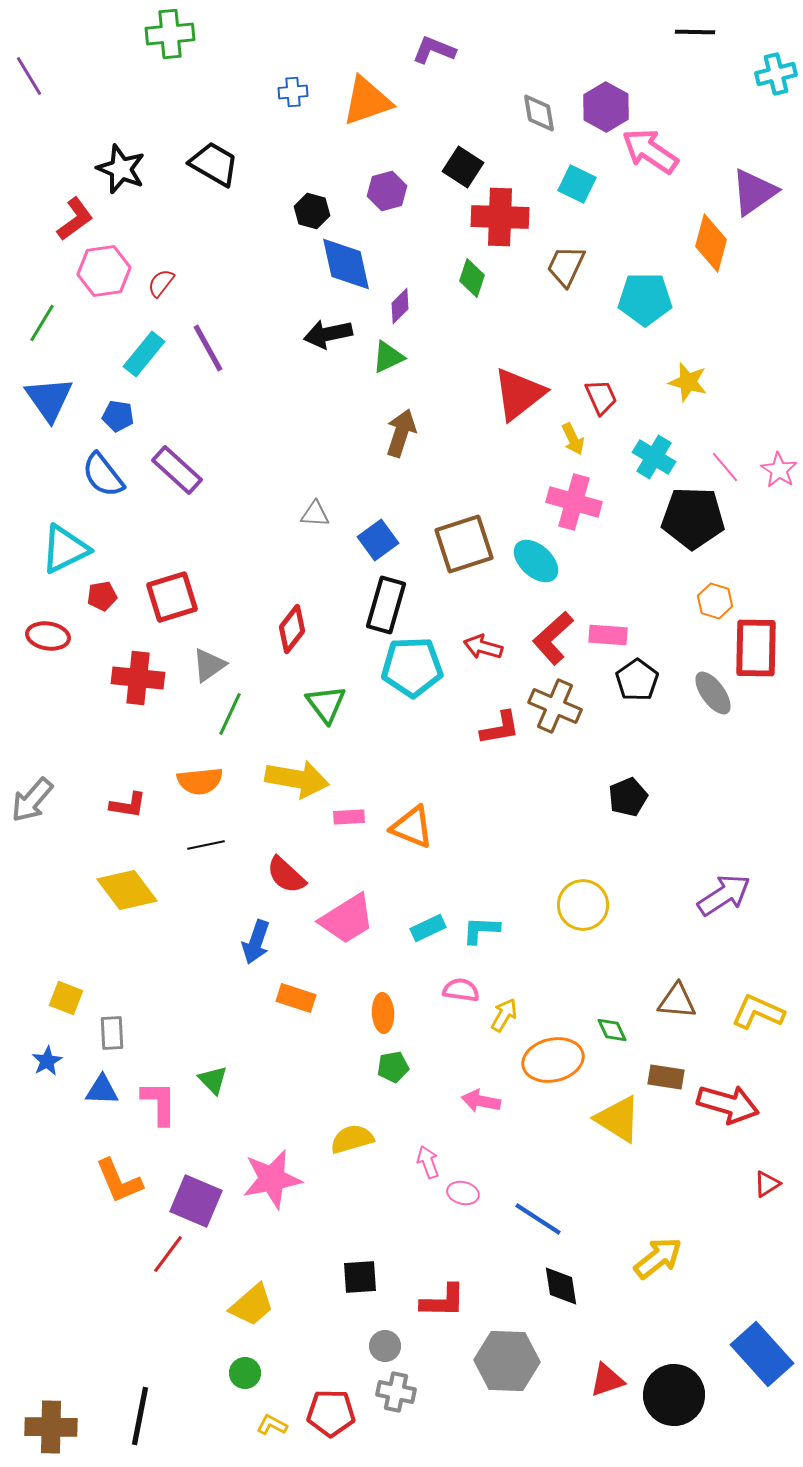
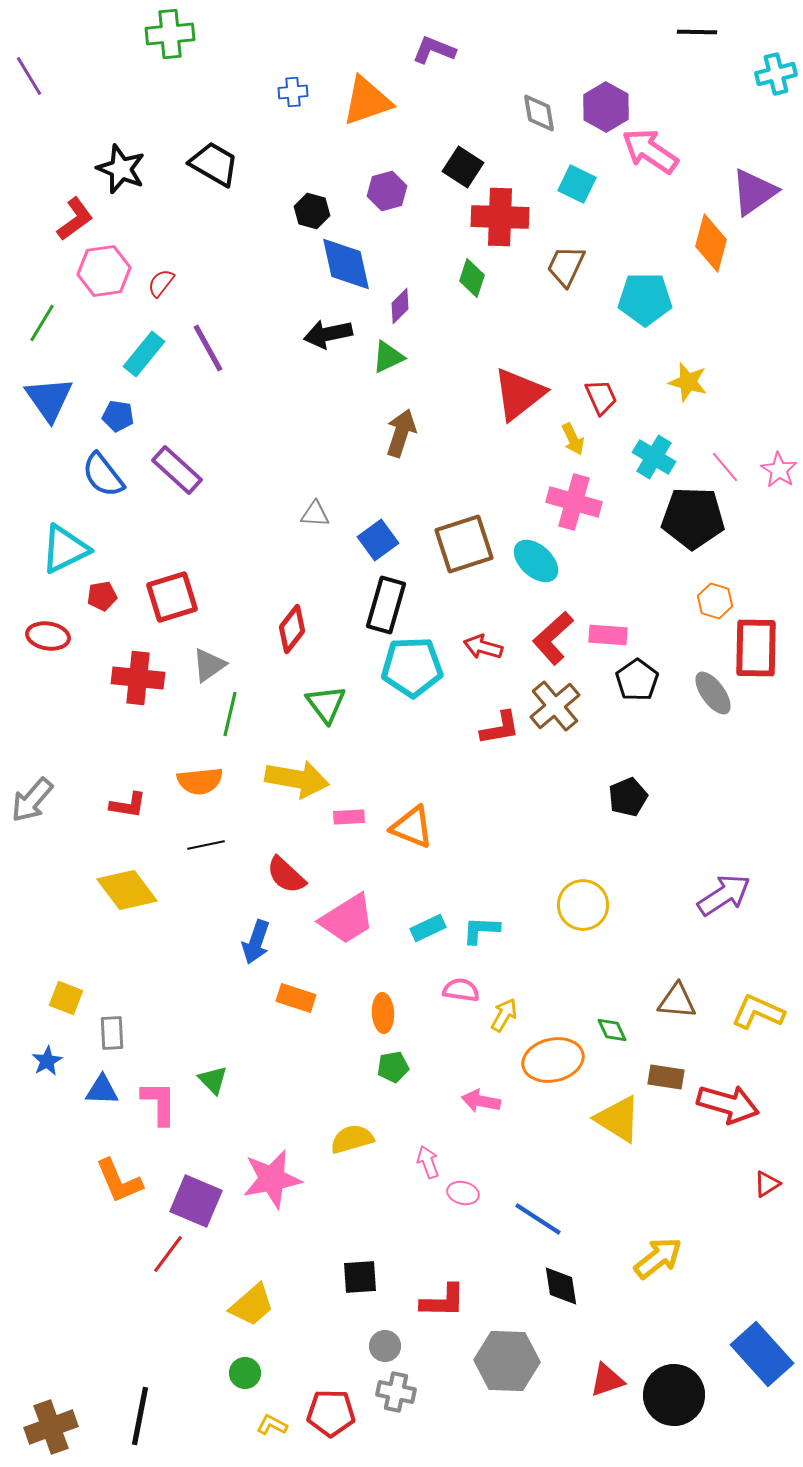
black line at (695, 32): moved 2 px right
brown cross at (555, 706): rotated 27 degrees clockwise
green line at (230, 714): rotated 12 degrees counterclockwise
brown cross at (51, 1427): rotated 21 degrees counterclockwise
